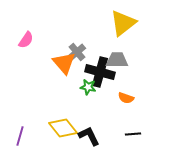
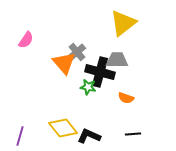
black L-shape: rotated 40 degrees counterclockwise
